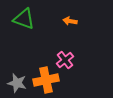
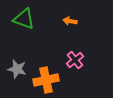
pink cross: moved 10 px right
gray star: moved 14 px up
